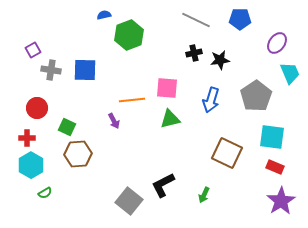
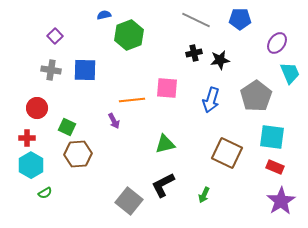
purple square: moved 22 px right, 14 px up; rotated 14 degrees counterclockwise
green triangle: moved 5 px left, 25 px down
